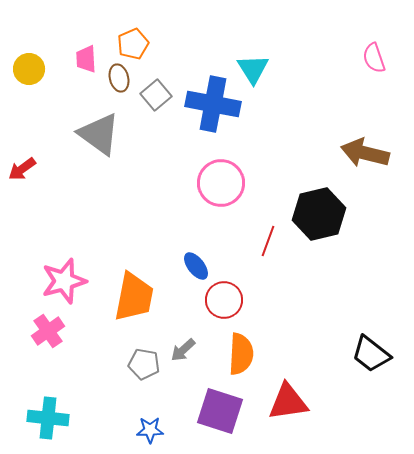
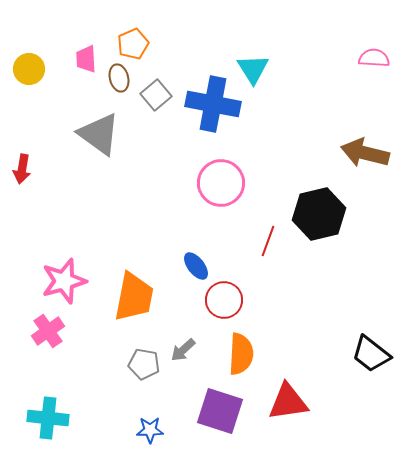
pink semicircle: rotated 112 degrees clockwise
red arrow: rotated 44 degrees counterclockwise
